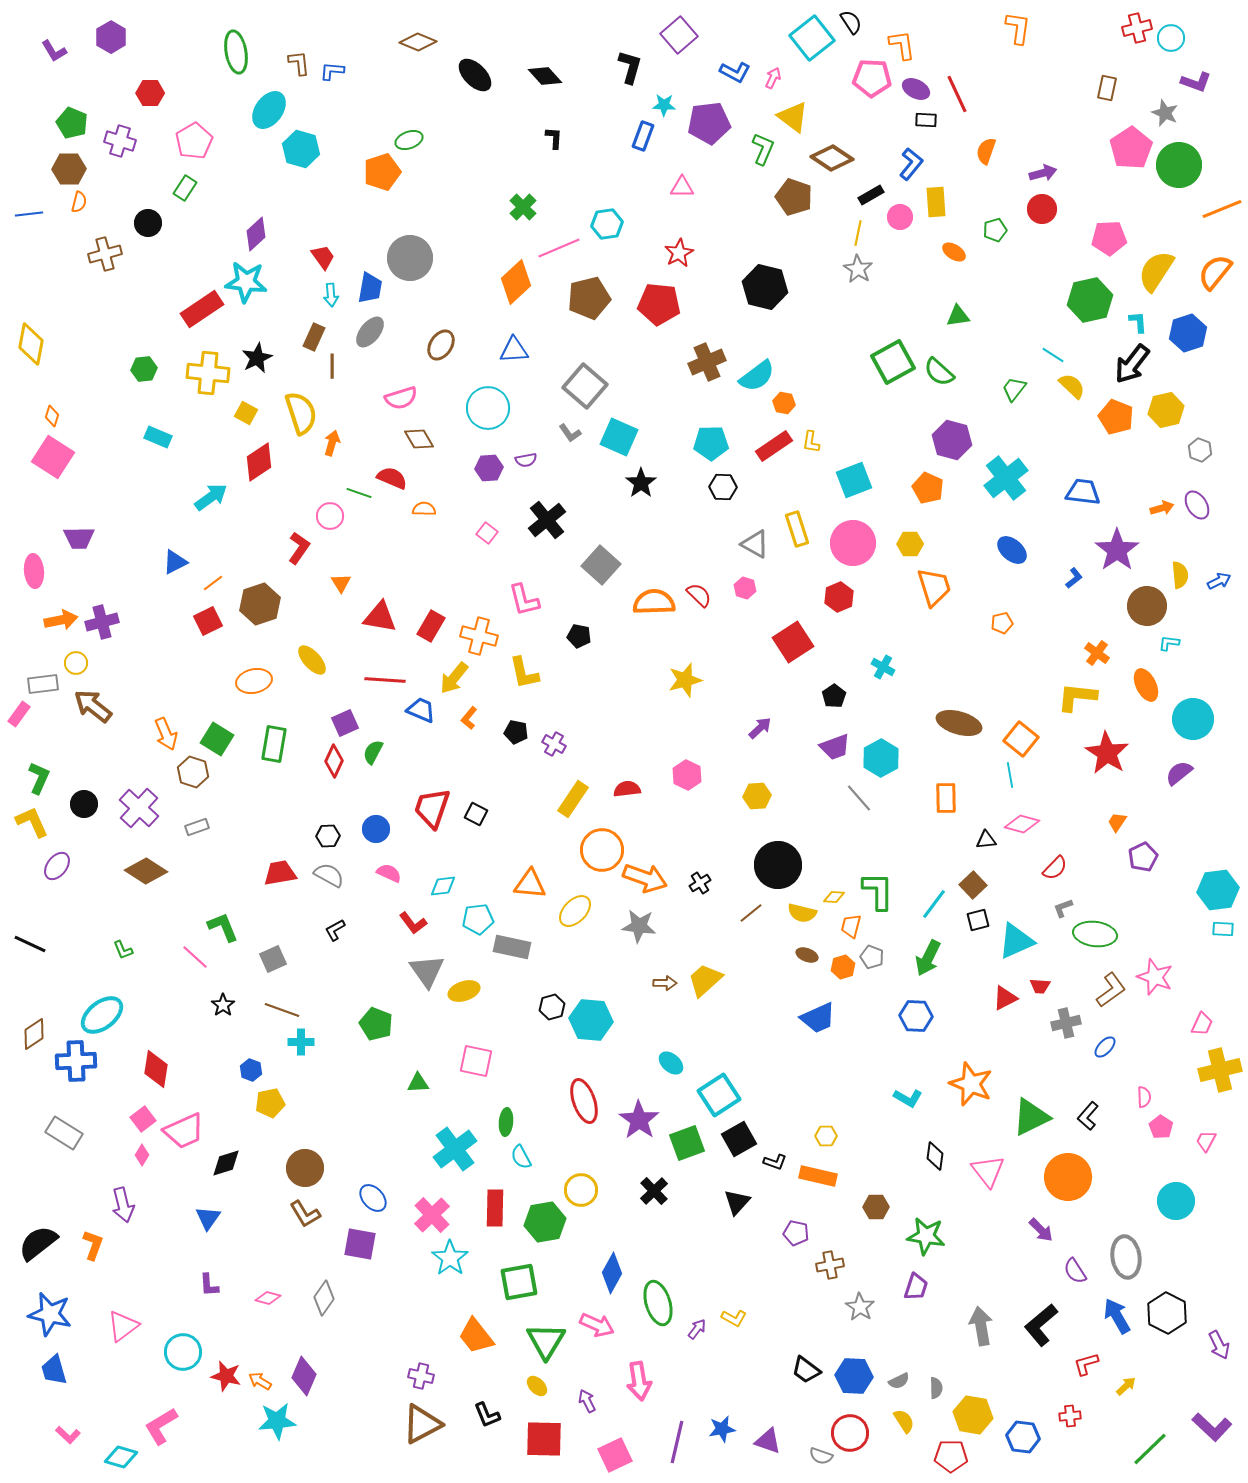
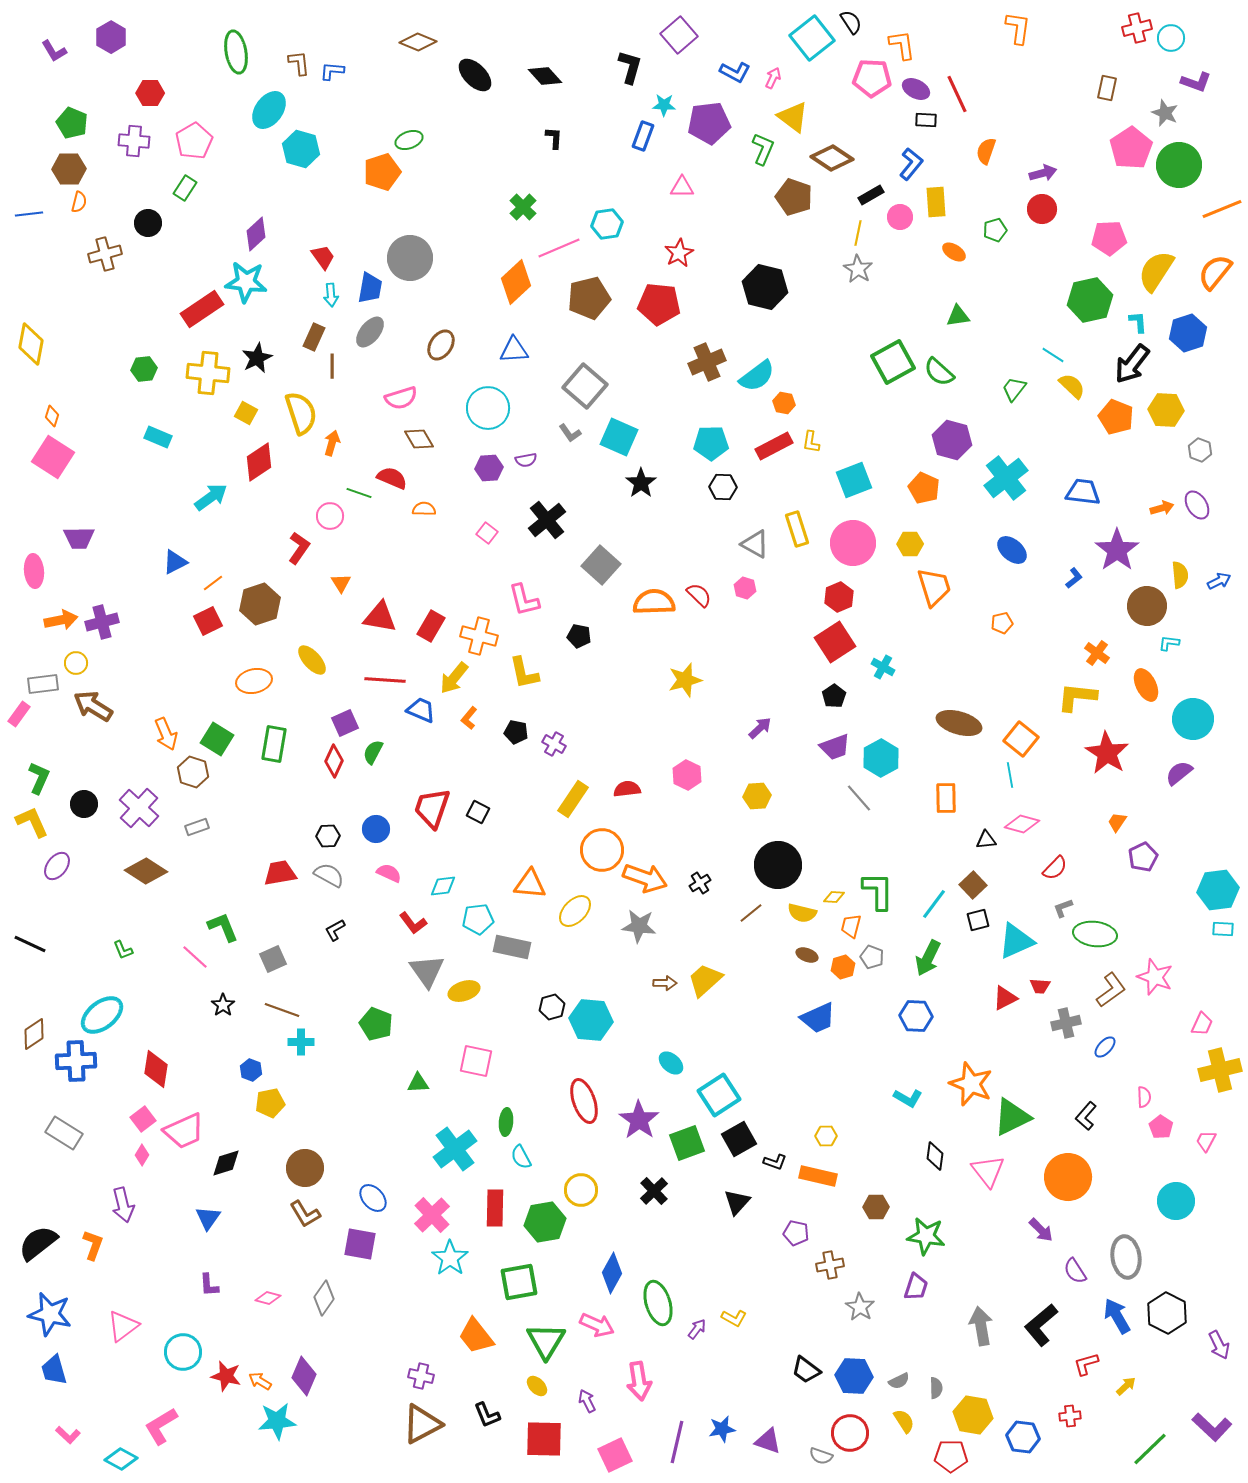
purple cross at (120, 141): moved 14 px right; rotated 12 degrees counterclockwise
yellow hexagon at (1166, 410): rotated 16 degrees clockwise
red rectangle at (774, 446): rotated 6 degrees clockwise
orange pentagon at (928, 488): moved 4 px left
red square at (793, 642): moved 42 px right
brown arrow at (93, 706): rotated 6 degrees counterclockwise
black square at (476, 814): moved 2 px right, 2 px up
black L-shape at (1088, 1116): moved 2 px left
green triangle at (1031, 1117): moved 19 px left
cyan diamond at (121, 1457): moved 2 px down; rotated 12 degrees clockwise
